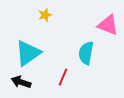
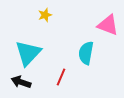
cyan triangle: rotated 12 degrees counterclockwise
red line: moved 2 px left
